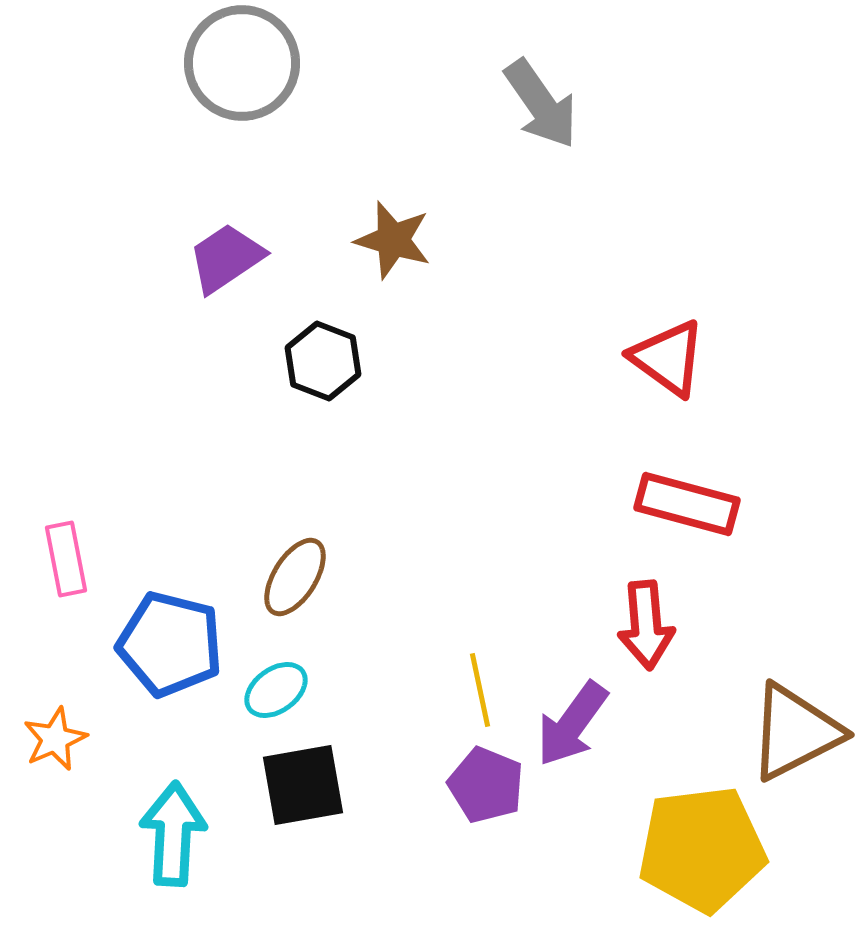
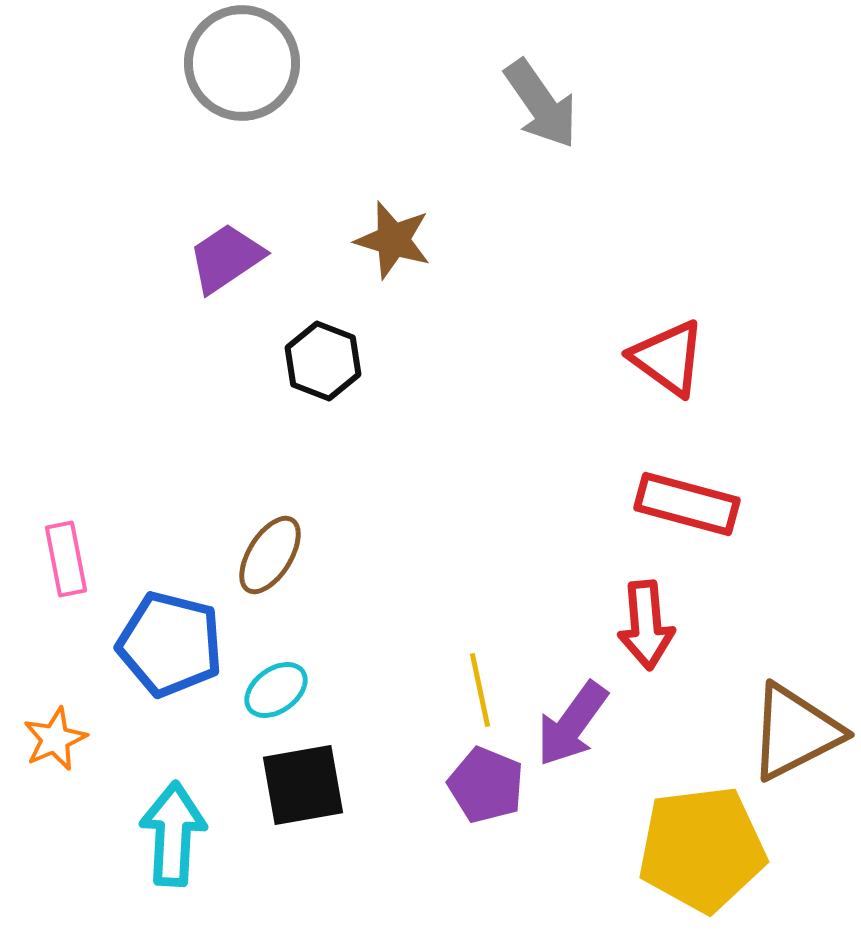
brown ellipse: moved 25 px left, 22 px up
